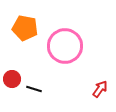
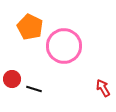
orange pentagon: moved 5 px right, 1 px up; rotated 15 degrees clockwise
pink circle: moved 1 px left
red arrow: moved 3 px right, 1 px up; rotated 66 degrees counterclockwise
